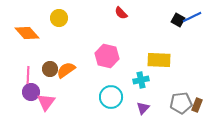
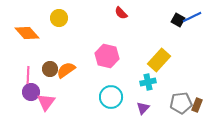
yellow rectangle: rotated 50 degrees counterclockwise
cyan cross: moved 7 px right, 2 px down
